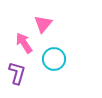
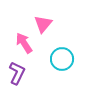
cyan circle: moved 8 px right
purple L-shape: rotated 10 degrees clockwise
